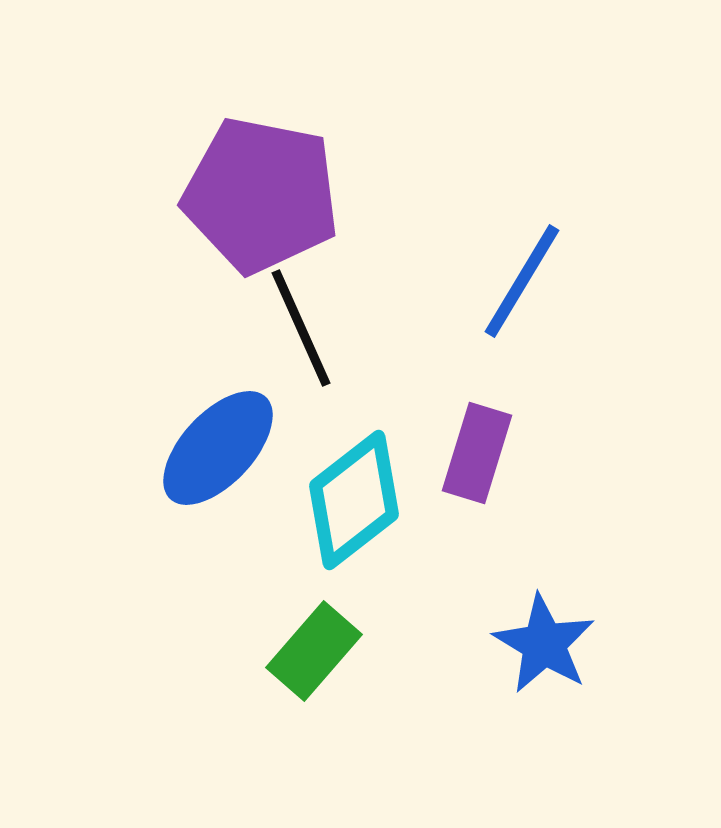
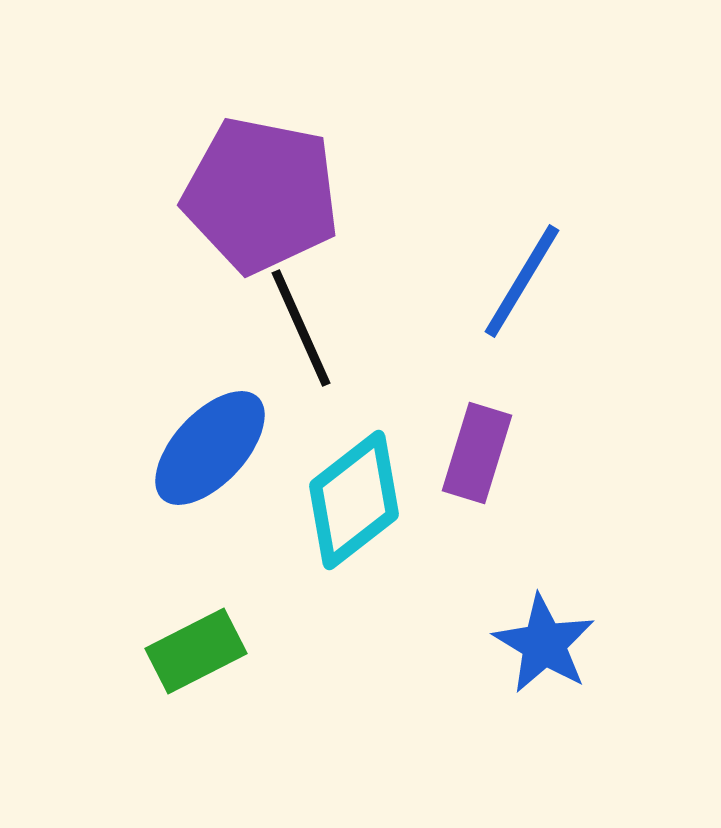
blue ellipse: moved 8 px left
green rectangle: moved 118 px left; rotated 22 degrees clockwise
